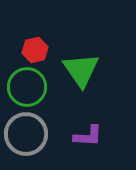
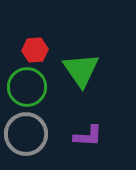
red hexagon: rotated 10 degrees clockwise
